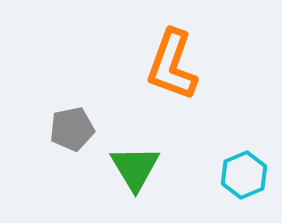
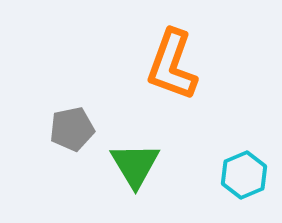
green triangle: moved 3 px up
